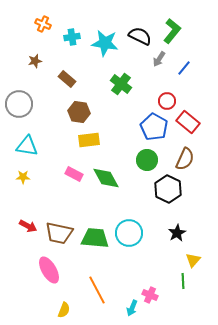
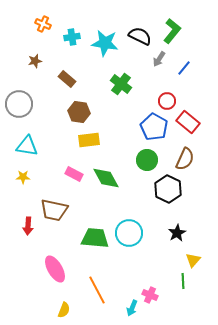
red arrow: rotated 66 degrees clockwise
brown trapezoid: moved 5 px left, 23 px up
pink ellipse: moved 6 px right, 1 px up
